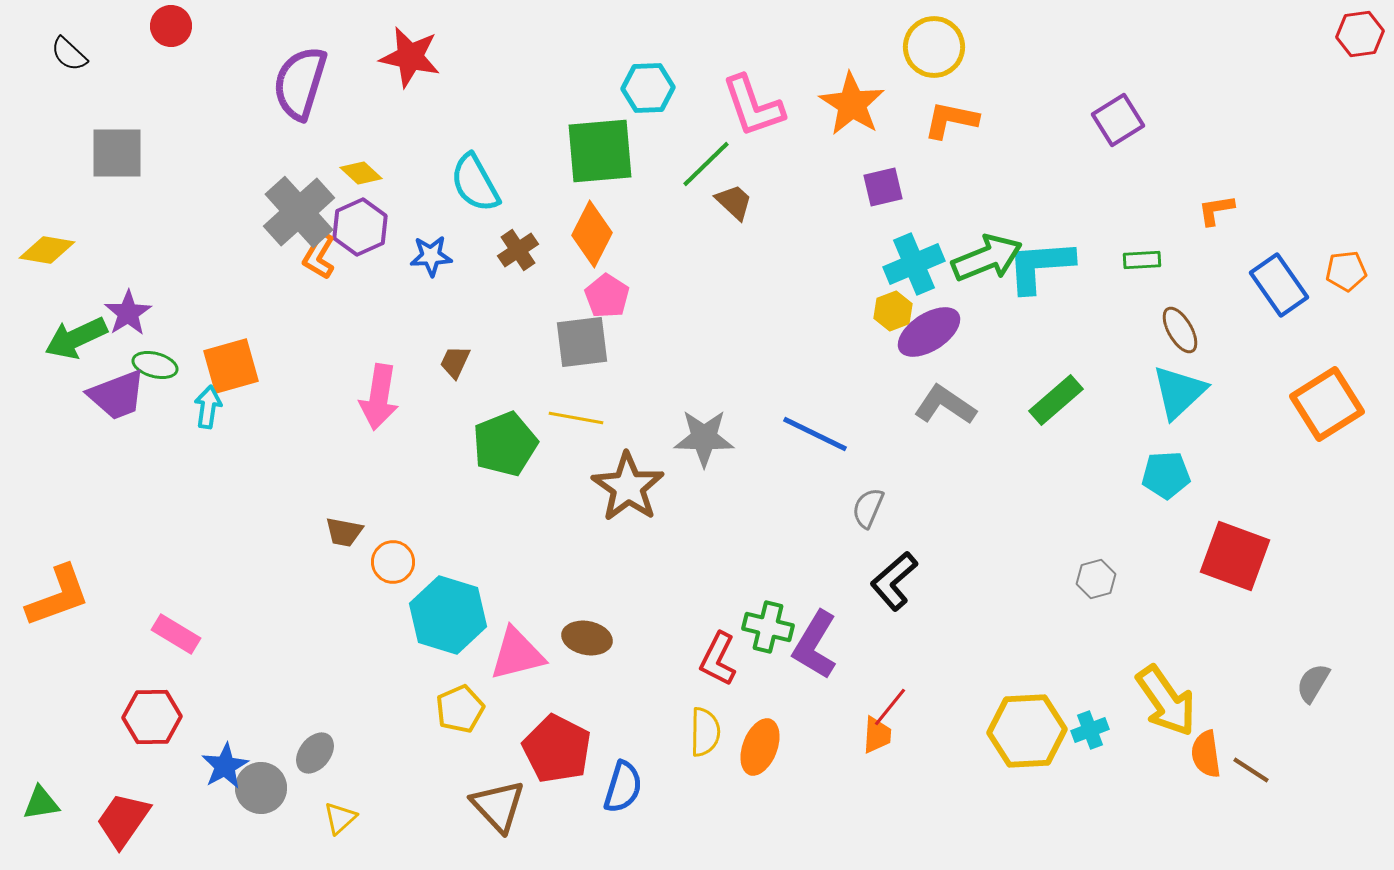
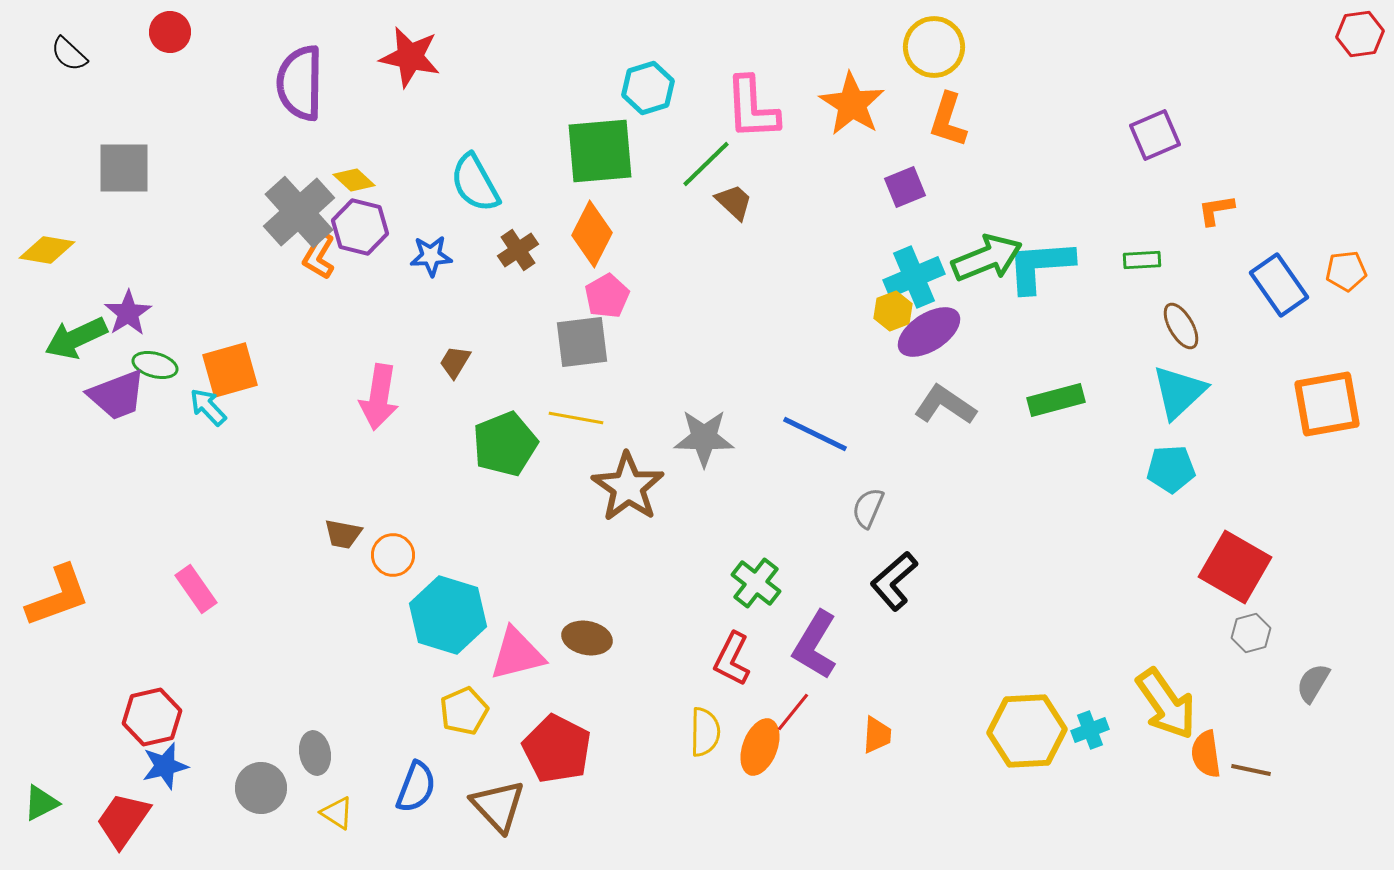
red circle at (171, 26): moved 1 px left, 6 px down
purple semicircle at (300, 83): rotated 16 degrees counterclockwise
cyan hexagon at (648, 88): rotated 15 degrees counterclockwise
pink L-shape at (753, 106): moved 1 px left, 2 px down; rotated 16 degrees clockwise
orange L-shape at (951, 120): moved 3 px left; rotated 84 degrees counterclockwise
purple square at (1118, 120): moved 37 px right, 15 px down; rotated 9 degrees clockwise
gray square at (117, 153): moved 7 px right, 15 px down
yellow diamond at (361, 173): moved 7 px left, 7 px down
purple square at (883, 187): moved 22 px right; rotated 9 degrees counterclockwise
purple hexagon at (360, 227): rotated 22 degrees counterclockwise
cyan cross at (914, 264): moved 13 px down
pink pentagon at (607, 296): rotated 9 degrees clockwise
brown ellipse at (1180, 330): moved 1 px right, 4 px up
brown trapezoid at (455, 362): rotated 6 degrees clockwise
orange square at (231, 366): moved 1 px left, 4 px down
green rectangle at (1056, 400): rotated 26 degrees clockwise
orange square at (1327, 404): rotated 22 degrees clockwise
cyan arrow at (208, 407): rotated 51 degrees counterclockwise
cyan pentagon at (1166, 475): moved 5 px right, 6 px up
brown trapezoid at (344, 532): moved 1 px left, 2 px down
red square at (1235, 556): moved 11 px down; rotated 10 degrees clockwise
orange circle at (393, 562): moved 7 px up
gray hexagon at (1096, 579): moved 155 px right, 54 px down
green cross at (768, 627): moved 12 px left, 44 px up; rotated 24 degrees clockwise
pink rectangle at (176, 634): moved 20 px right, 45 px up; rotated 24 degrees clockwise
red L-shape at (718, 659): moved 14 px right
yellow arrow at (1166, 701): moved 3 px down
red line at (890, 707): moved 97 px left, 5 px down
yellow pentagon at (460, 709): moved 4 px right, 2 px down
red hexagon at (152, 717): rotated 12 degrees counterclockwise
gray ellipse at (315, 753): rotated 48 degrees counterclockwise
blue star at (225, 766): moved 60 px left; rotated 15 degrees clockwise
brown line at (1251, 770): rotated 21 degrees counterclockwise
blue semicircle at (623, 787): moved 207 px left; rotated 4 degrees clockwise
green triangle at (41, 803): rotated 18 degrees counterclockwise
yellow triangle at (340, 818): moved 3 px left, 5 px up; rotated 45 degrees counterclockwise
